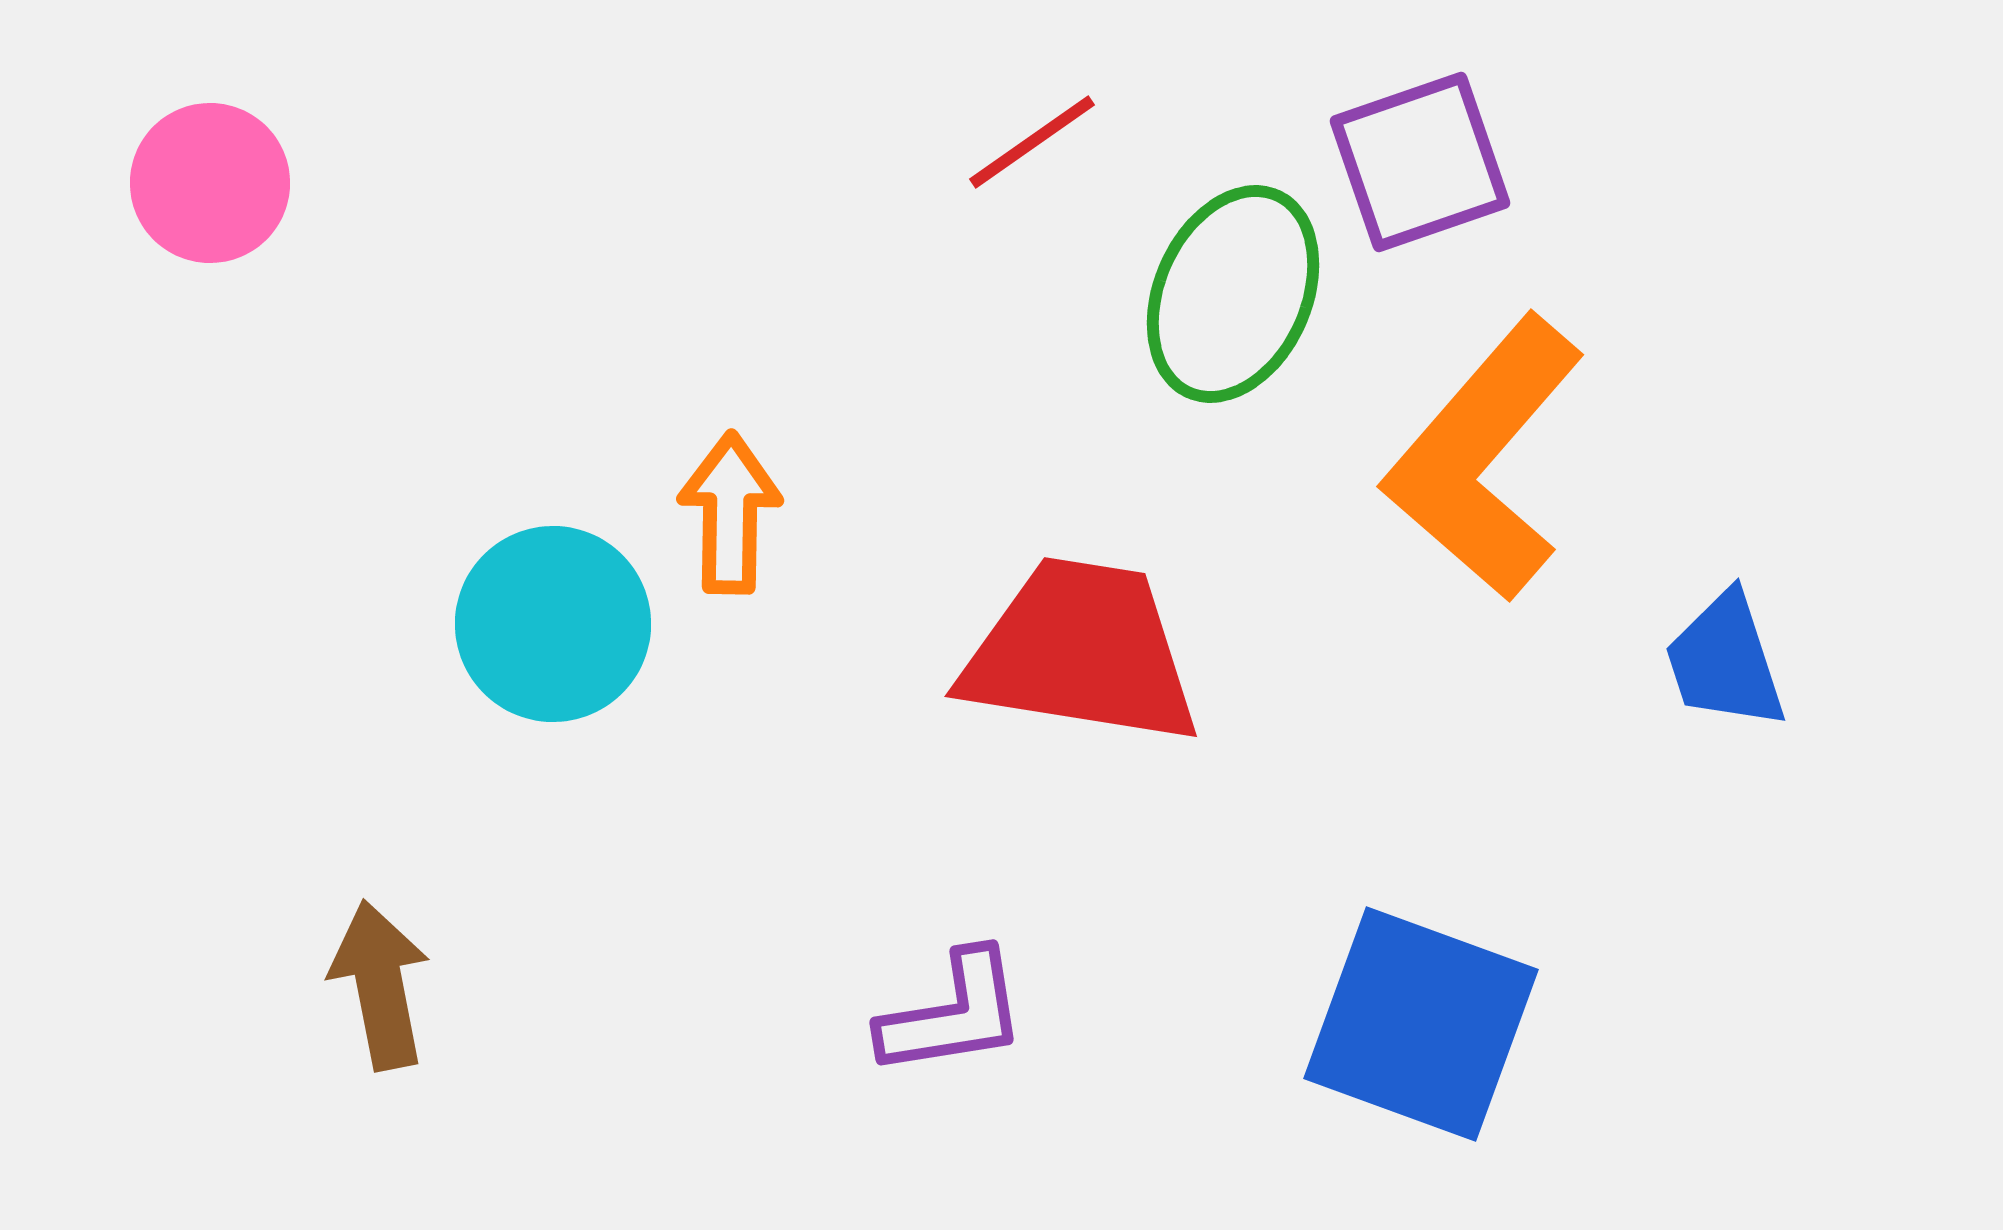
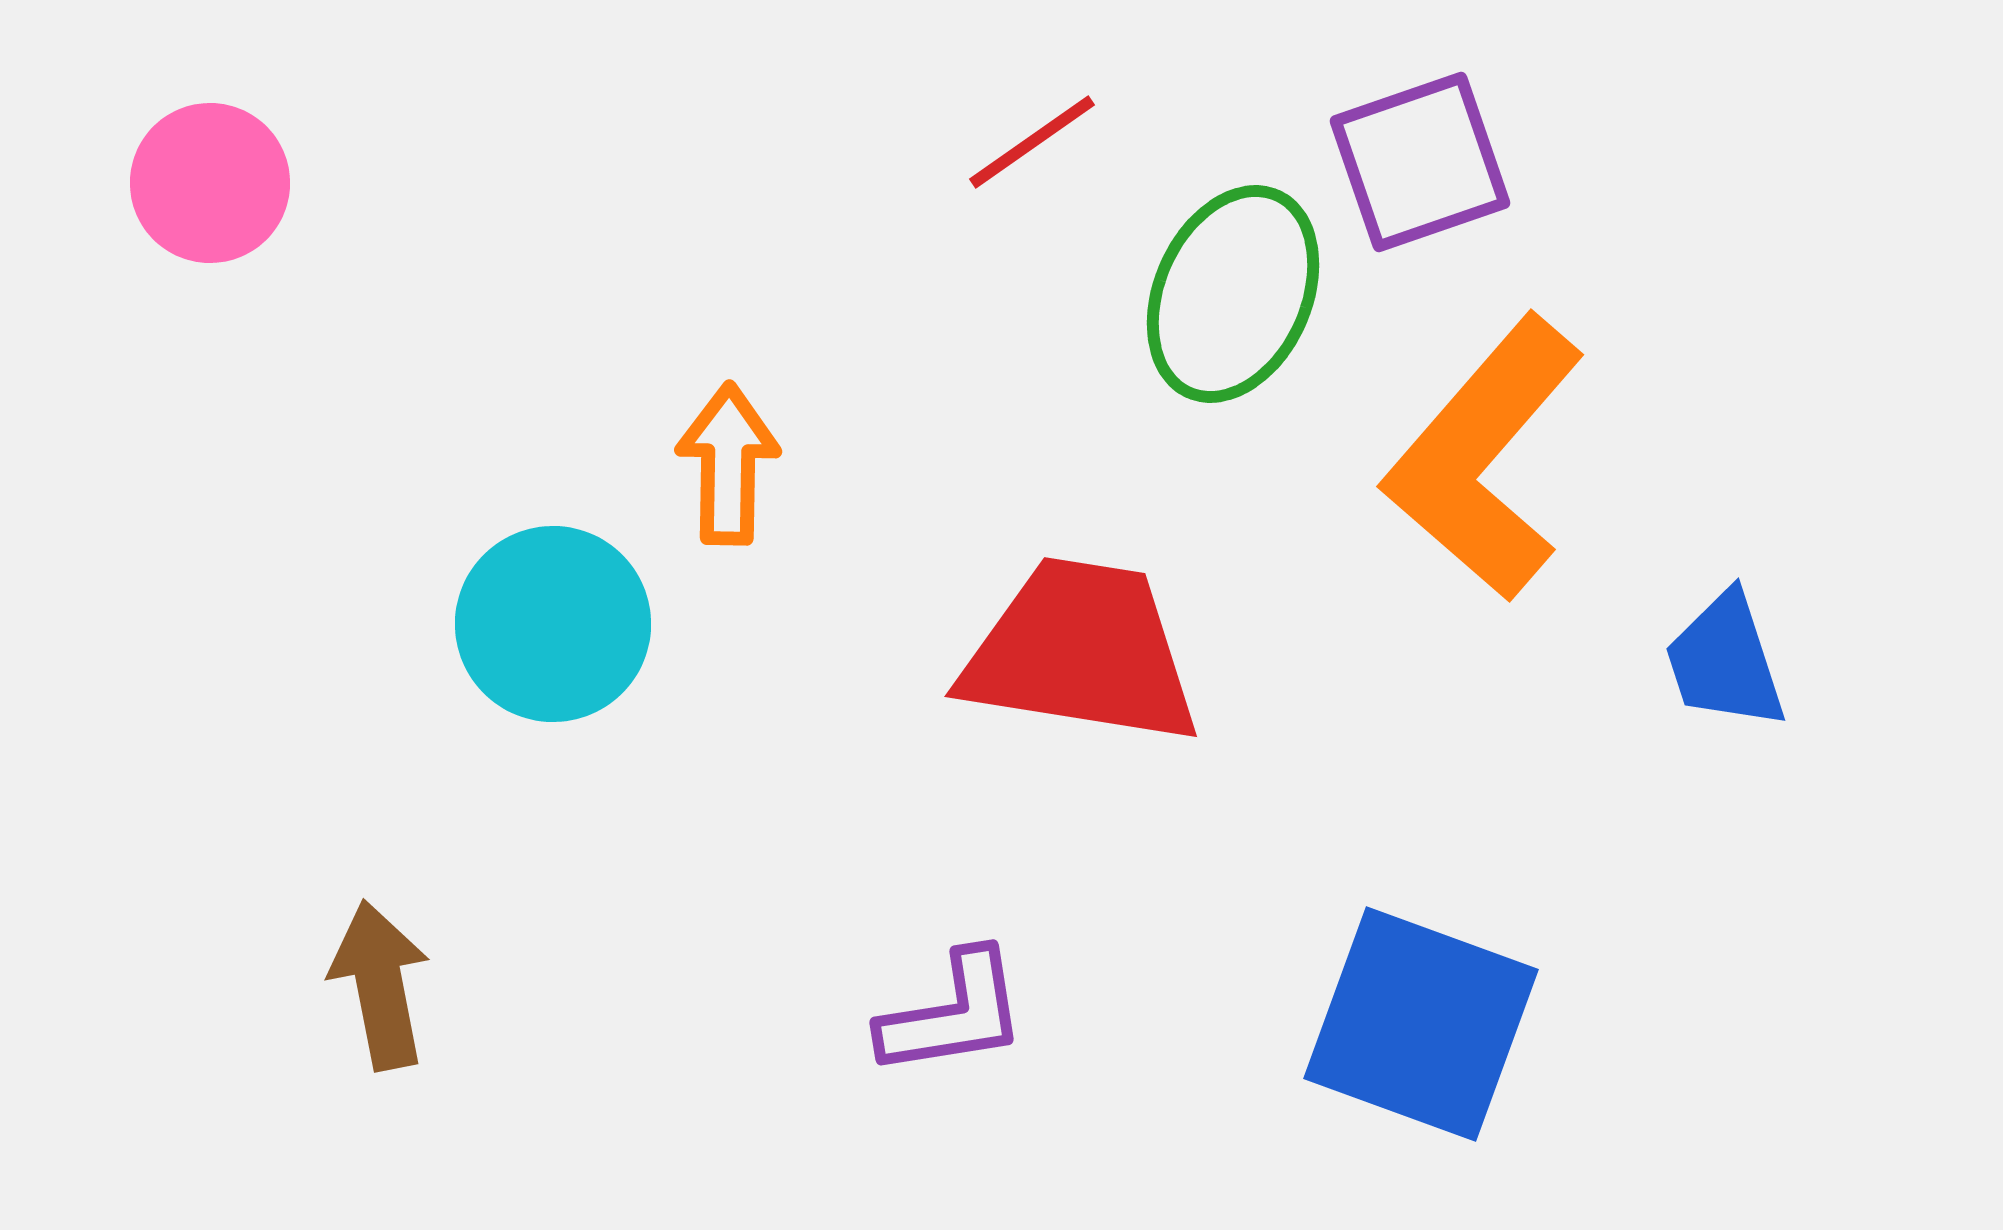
orange arrow: moved 2 px left, 49 px up
